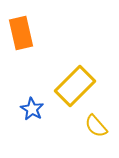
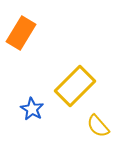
orange rectangle: rotated 44 degrees clockwise
yellow semicircle: moved 2 px right
